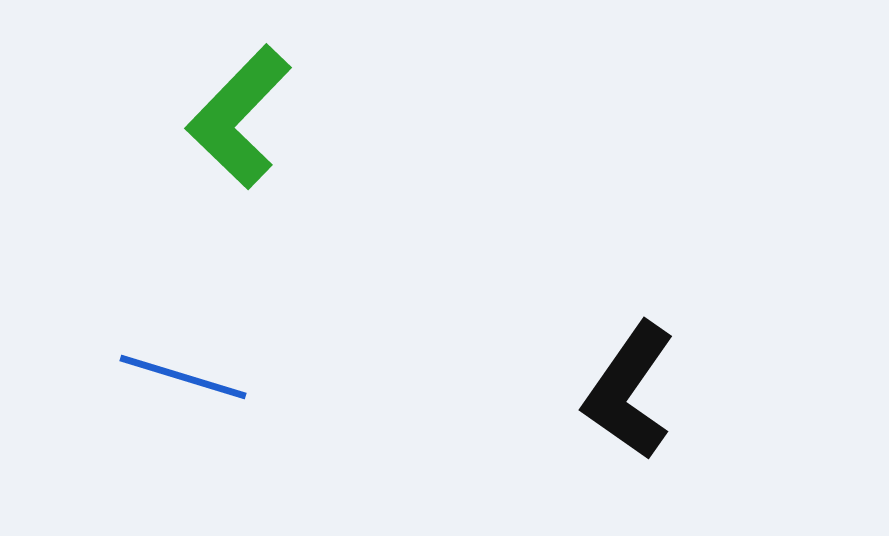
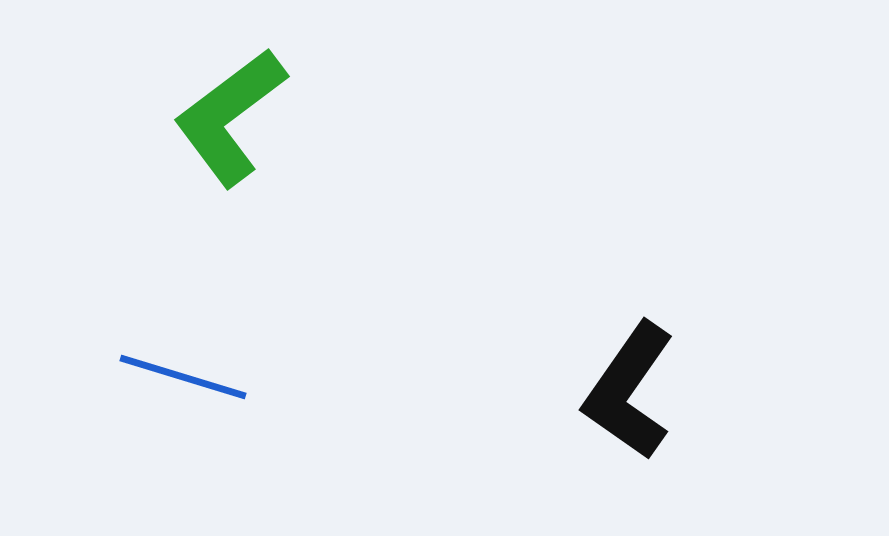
green L-shape: moved 9 px left; rotated 9 degrees clockwise
